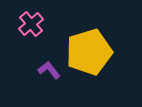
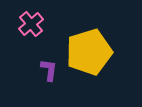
purple L-shape: rotated 45 degrees clockwise
